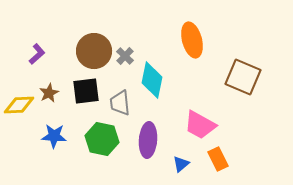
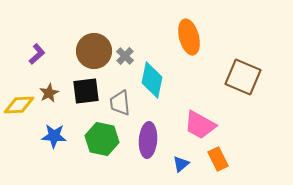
orange ellipse: moved 3 px left, 3 px up
